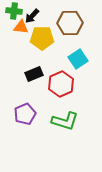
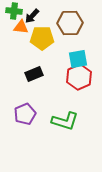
cyan square: rotated 24 degrees clockwise
red hexagon: moved 18 px right, 7 px up
